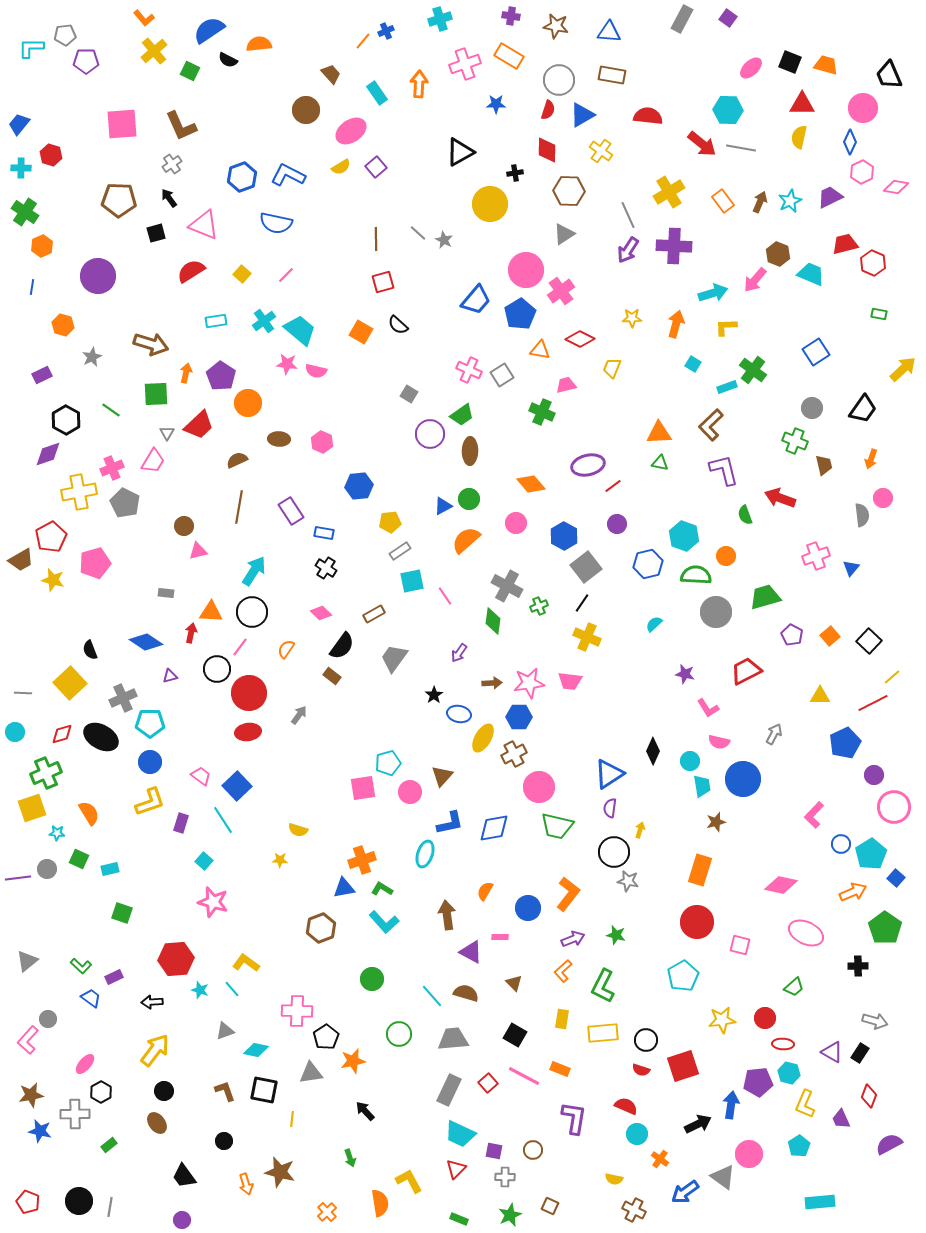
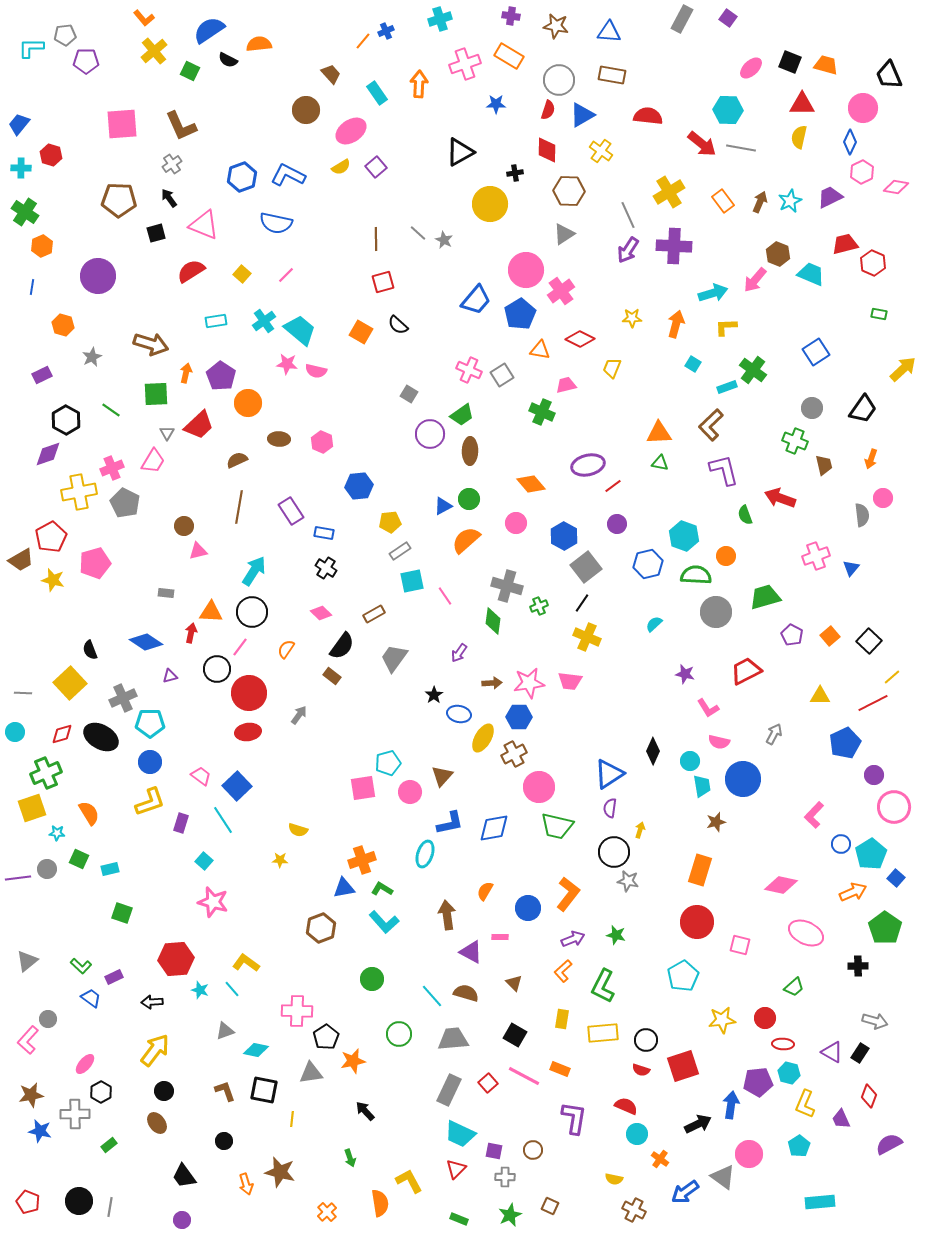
gray cross at (507, 586): rotated 12 degrees counterclockwise
